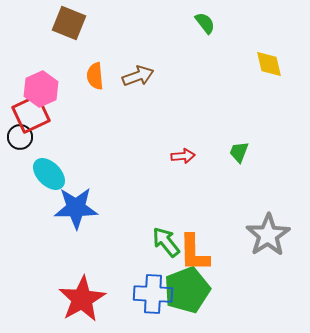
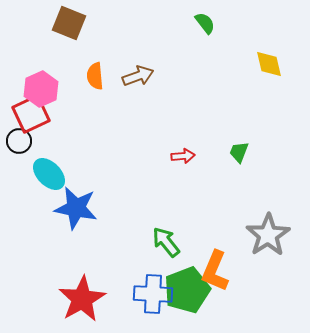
black circle: moved 1 px left, 4 px down
blue star: rotated 12 degrees clockwise
orange L-shape: moved 21 px right, 18 px down; rotated 24 degrees clockwise
